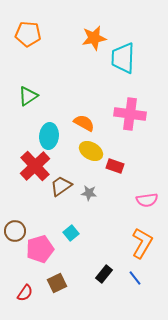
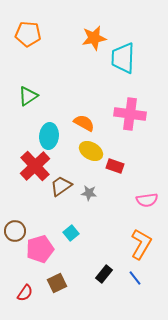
orange L-shape: moved 1 px left, 1 px down
